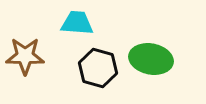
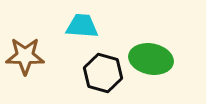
cyan trapezoid: moved 5 px right, 3 px down
black hexagon: moved 5 px right, 5 px down
